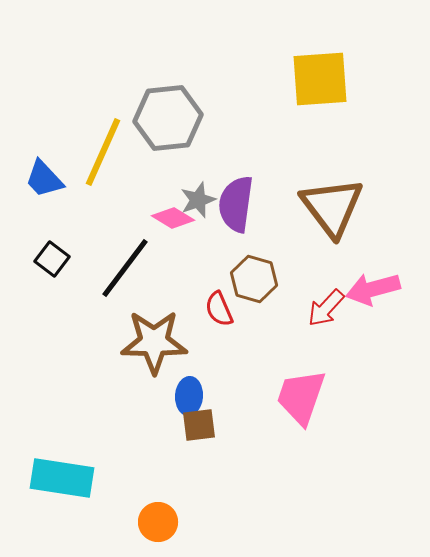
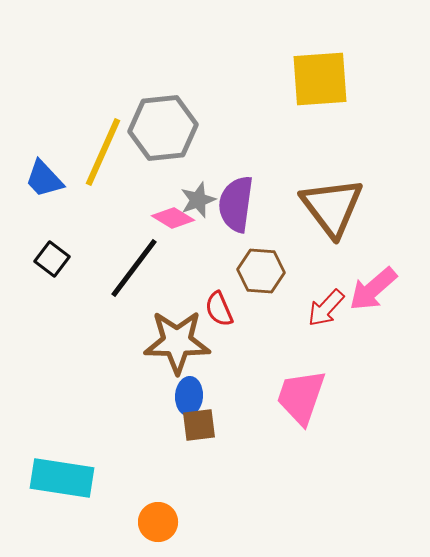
gray hexagon: moved 5 px left, 10 px down
black line: moved 9 px right
brown hexagon: moved 7 px right, 8 px up; rotated 12 degrees counterclockwise
pink arrow: rotated 26 degrees counterclockwise
brown star: moved 23 px right
